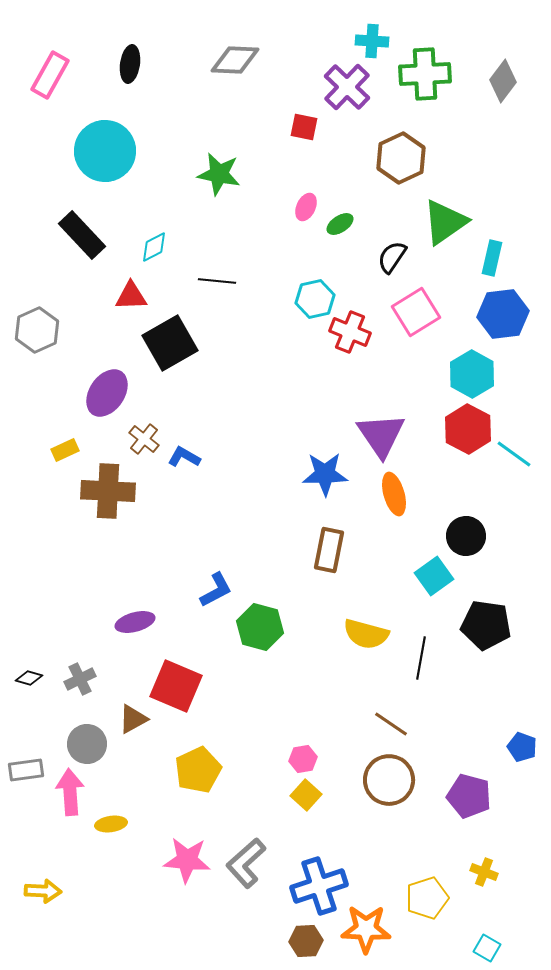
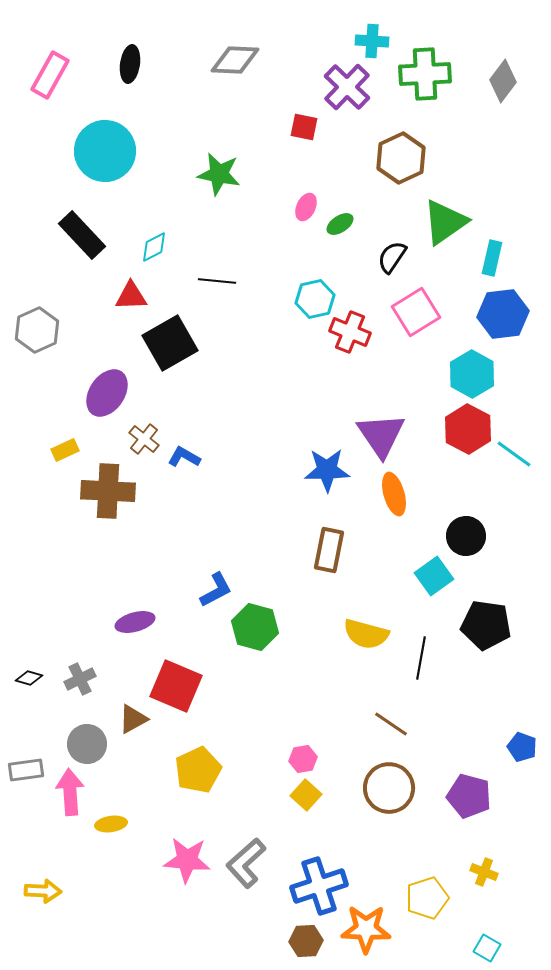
blue star at (325, 474): moved 2 px right, 4 px up
green hexagon at (260, 627): moved 5 px left
brown circle at (389, 780): moved 8 px down
